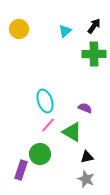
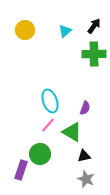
yellow circle: moved 6 px right, 1 px down
cyan ellipse: moved 5 px right
purple semicircle: rotated 88 degrees clockwise
black triangle: moved 3 px left, 1 px up
